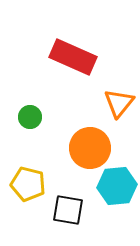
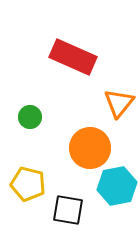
cyan hexagon: rotated 6 degrees counterclockwise
